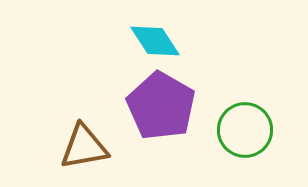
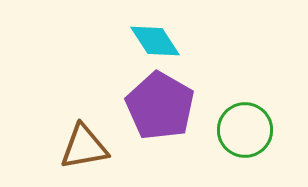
purple pentagon: moved 1 px left
